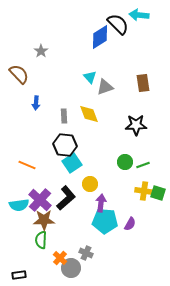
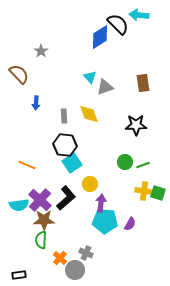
gray circle: moved 4 px right, 2 px down
